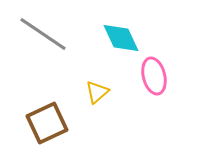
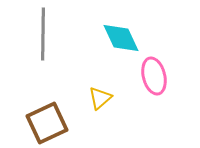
gray line: rotated 57 degrees clockwise
yellow triangle: moved 3 px right, 6 px down
